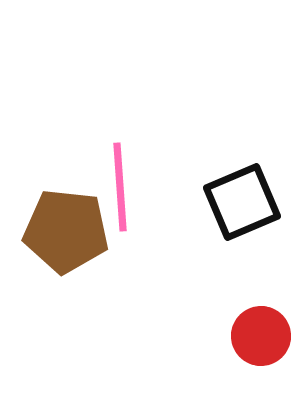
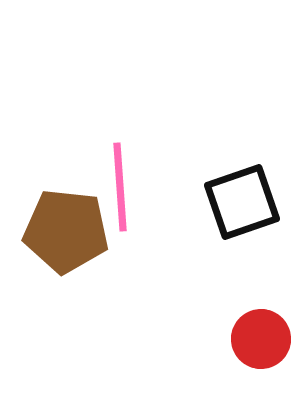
black square: rotated 4 degrees clockwise
red circle: moved 3 px down
